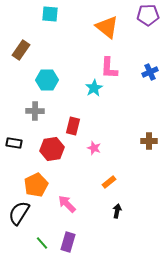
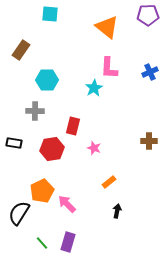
orange pentagon: moved 6 px right, 6 px down
